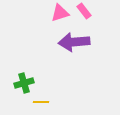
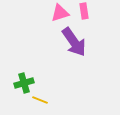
pink rectangle: rotated 28 degrees clockwise
purple arrow: rotated 120 degrees counterclockwise
yellow line: moved 1 px left, 2 px up; rotated 21 degrees clockwise
